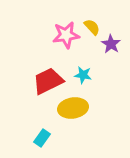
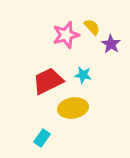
pink star: rotated 8 degrees counterclockwise
